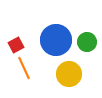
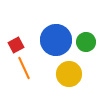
green circle: moved 1 px left
